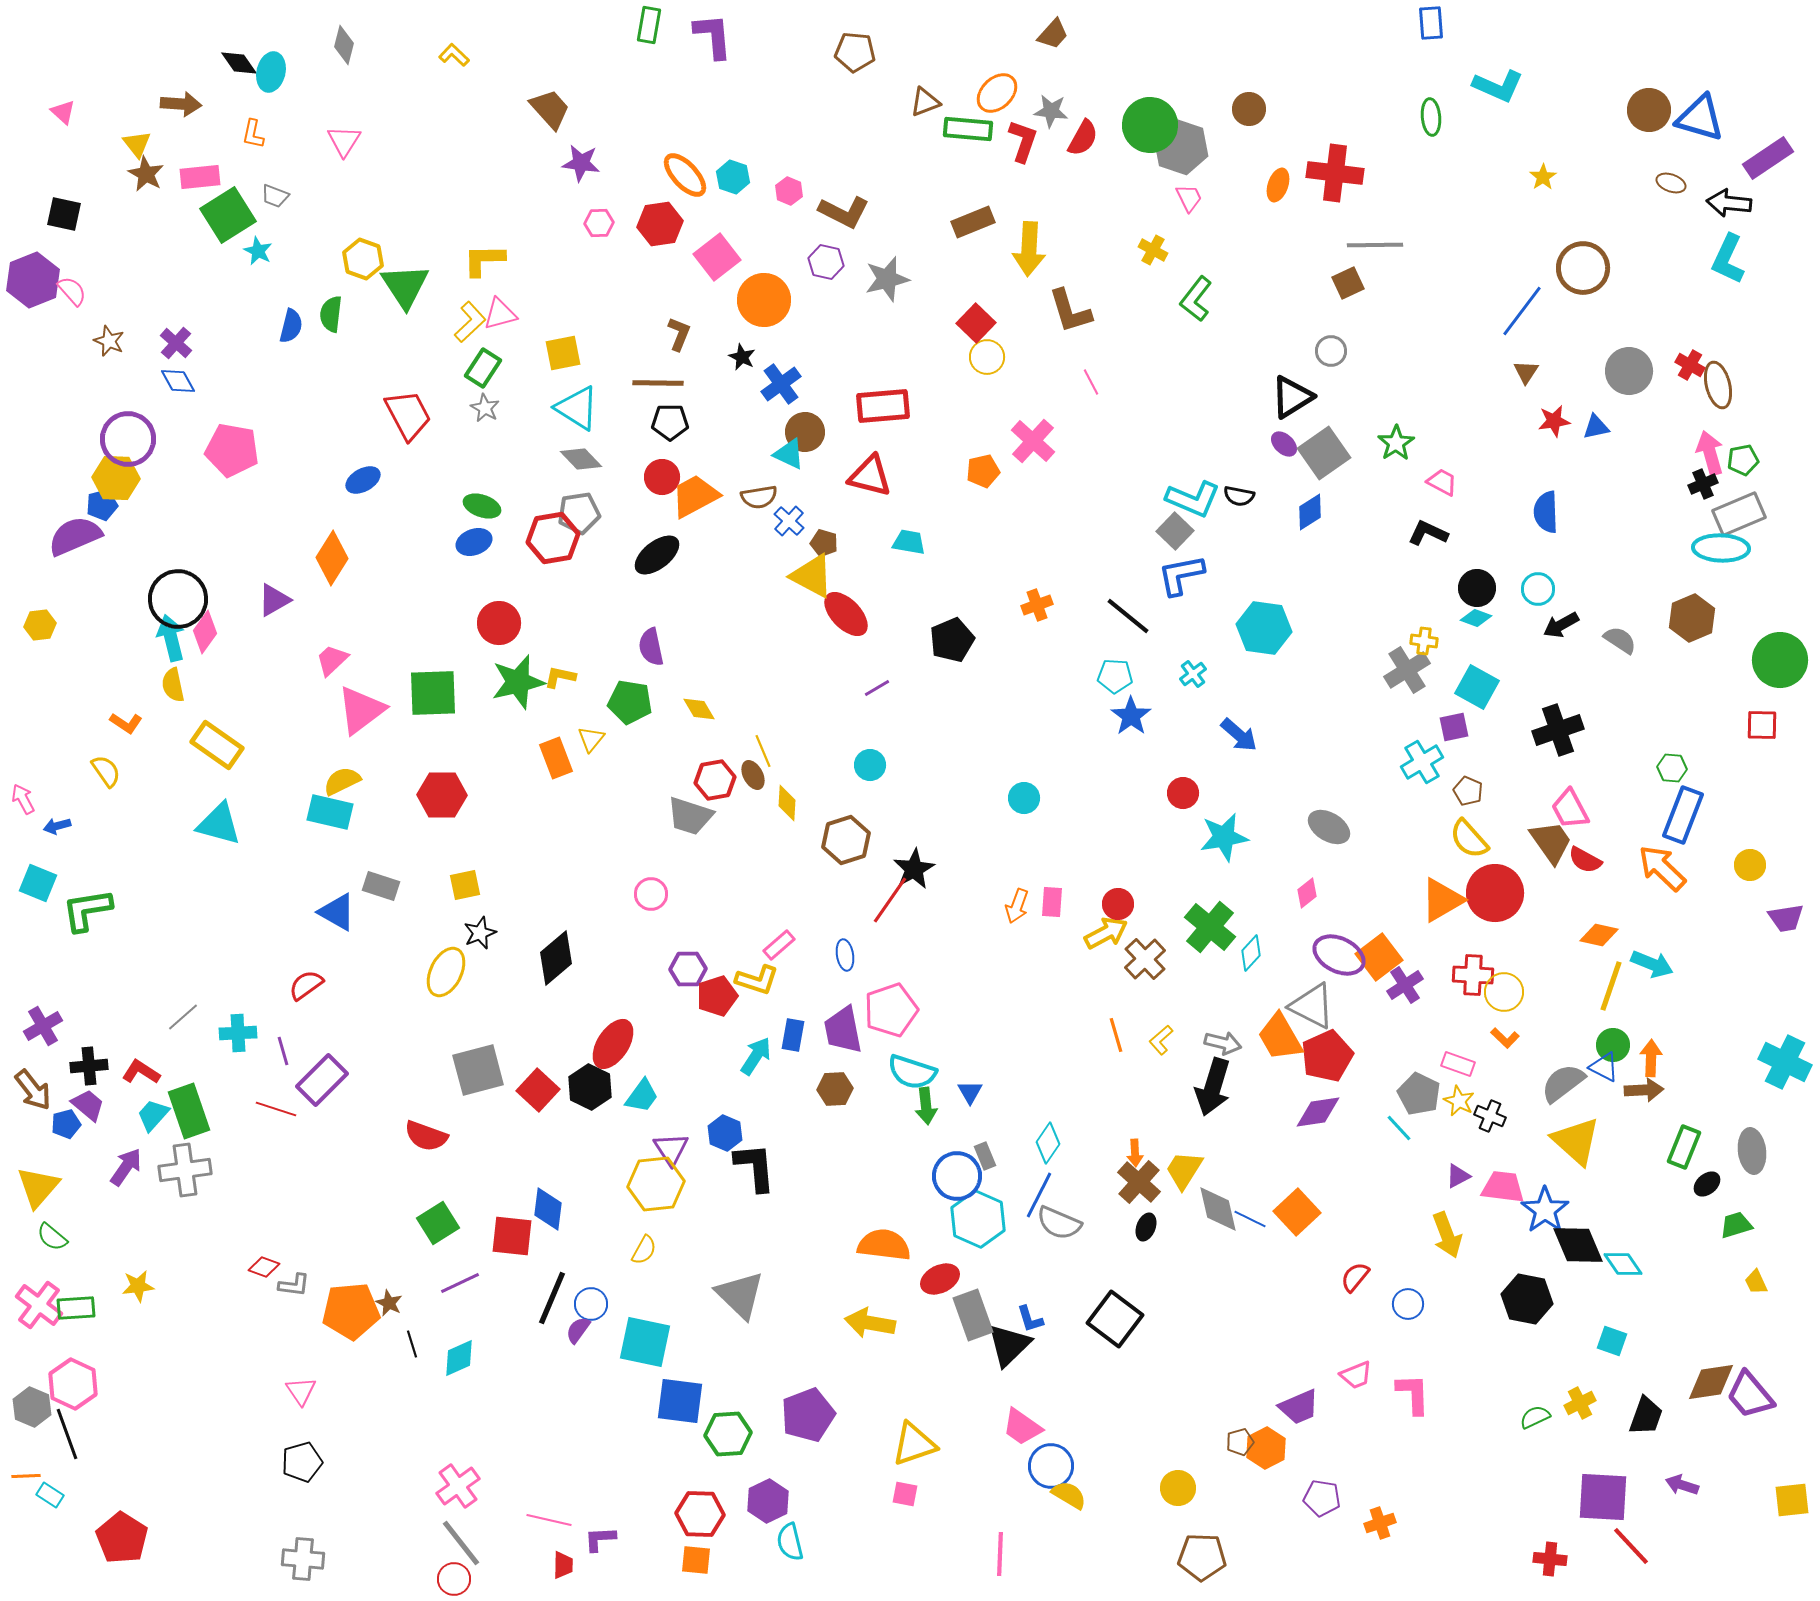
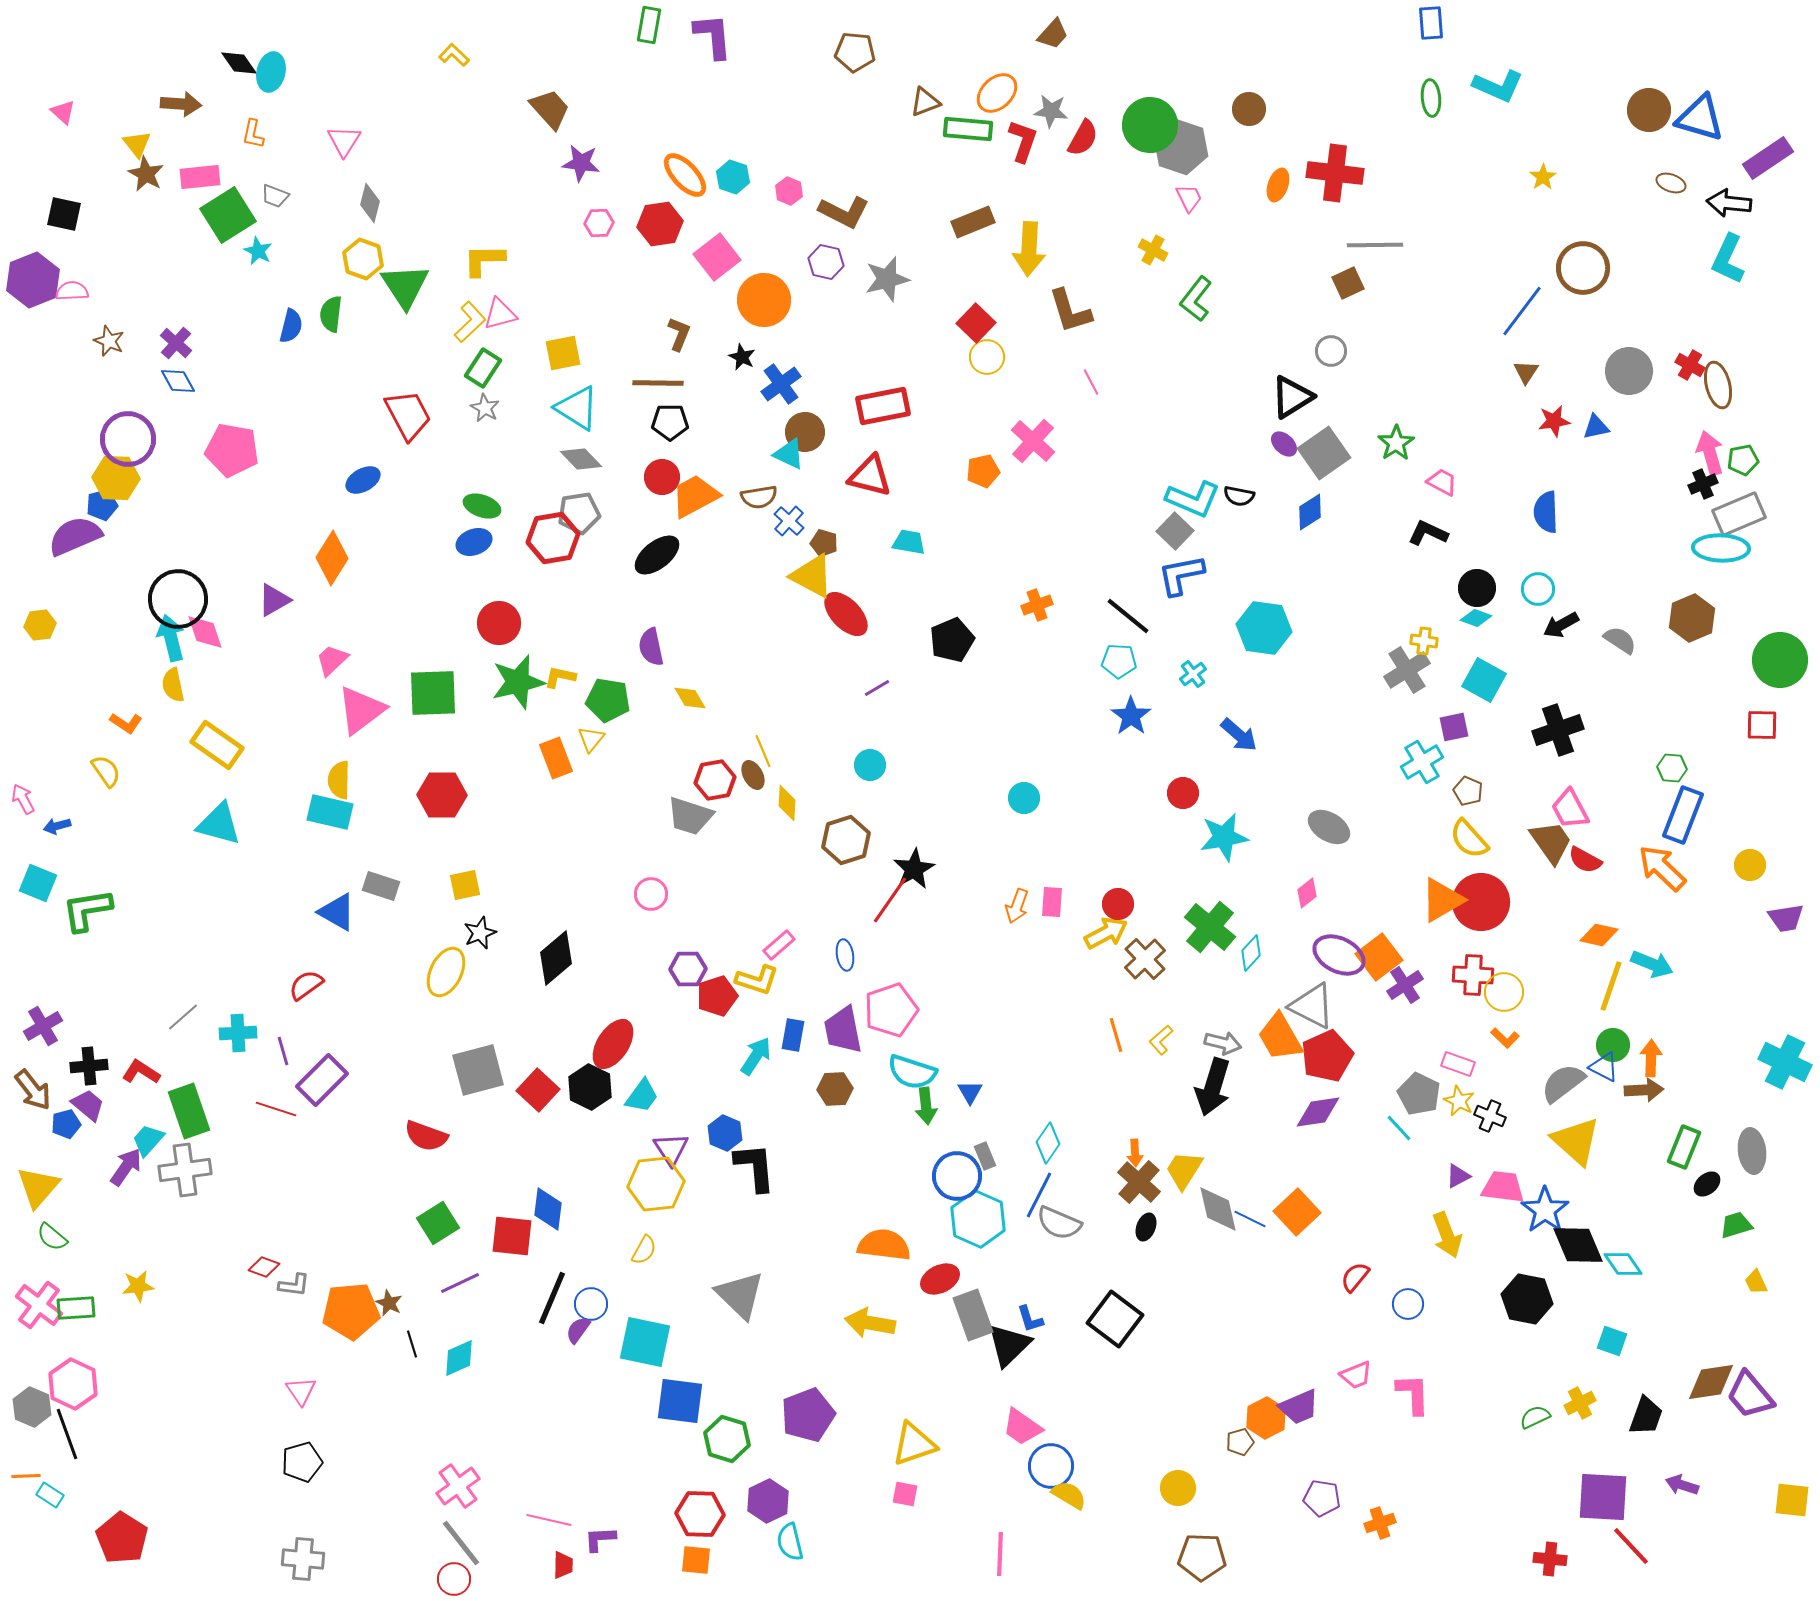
gray diamond at (344, 45): moved 26 px right, 158 px down
green ellipse at (1431, 117): moved 19 px up
pink semicircle at (72, 291): rotated 52 degrees counterclockwise
red rectangle at (883, 406): rotated 6 degrees counterclockwise
pink diamond at (205, 632): rotated 54 degrees counterclockwise
cyan pentagon at (1115, 676): moved 4 px right, 15 px up
cyan square at (1477, 687): moved 7 px right, 7 px up
green pentagon at (630, 702): moved 22 px left, 2 px up
yellow diamond at (699, 709): moved 9 px left, 11 px up
yellow semicircle at (342, 781): moved 3 px left, 1 px up; rotated 63 degrees counterclockwise
red circle at (1495, 893): moved 14 px left, 9 px down
cyan trapezoid at (153, 1115): moved 5 px left, 25 px down
green hexagon at (728, 1434): moved 1 px left, 5 px down; rotated 21 degrees clockwise
orange hexagon at (1266, 1448): moved 30 px up
yellow square at (1792, 1500): rotated 12 degrees clockwise
